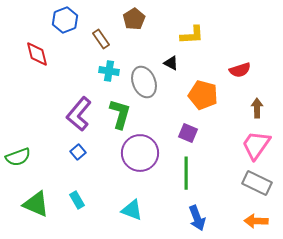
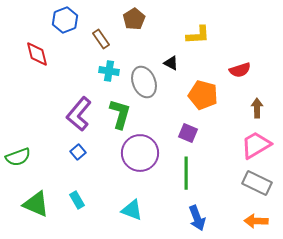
yellow L-shape: moved 6 px right
pink trapezoid: rotated 24 degrees clockwise
